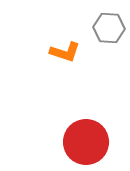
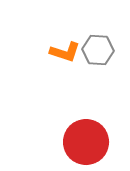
gray hexagon: moved 11 px left, 22 px down
